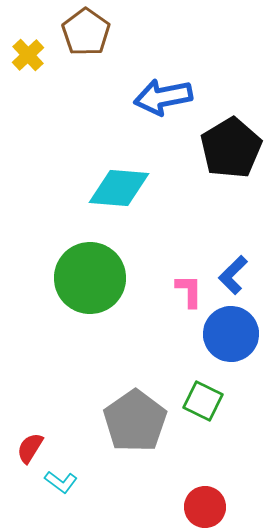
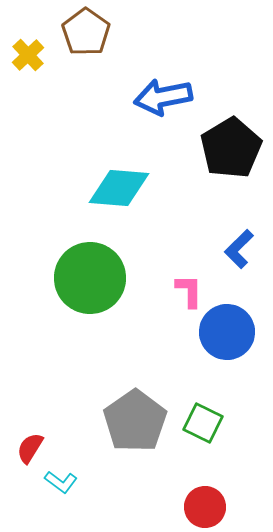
blue L-shape: moved 6 px right, 26 px up
blue circle: moved 4 px left, 2 px up
green square: moved 22 px down
